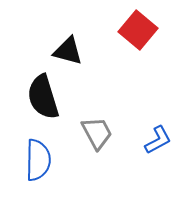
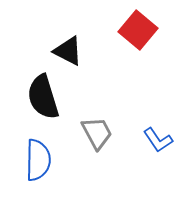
black triangle: rotated 12 degrees clockwise
blue L-shape: rotated 84 degrees clockwise
